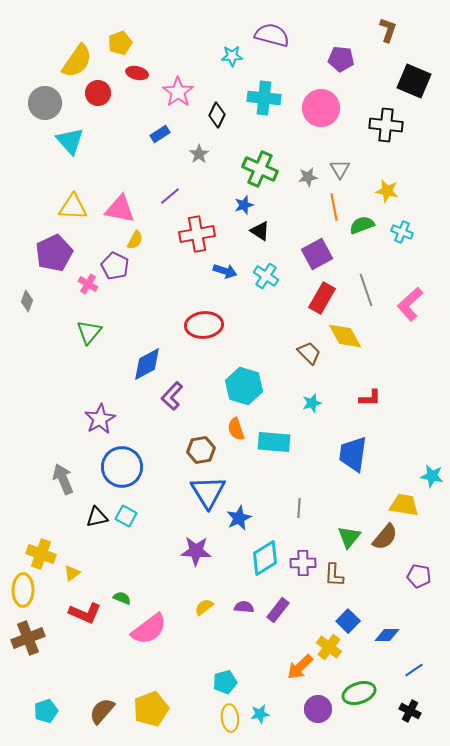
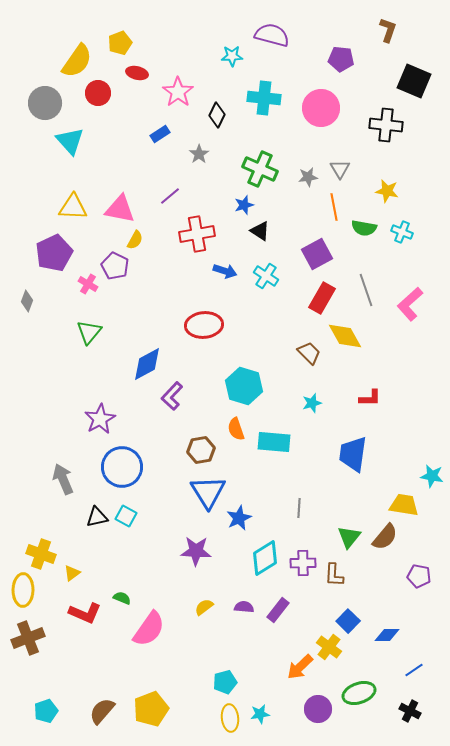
green semicircle at (362, 225): moved 2 px right, 3 px down; rotated 150 degrees counterclockwise
pink semicircle at (149, 629): rotated 18 degrees counterclockwise
